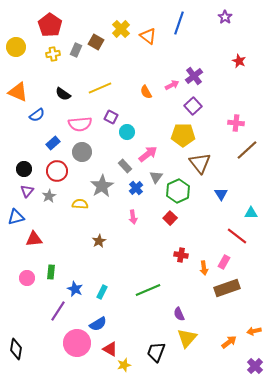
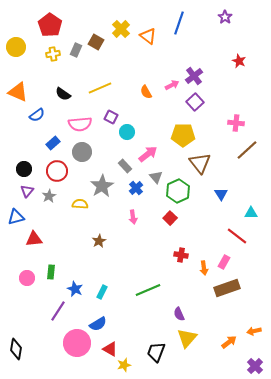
purple square at (193, 106): moved 2 px right, 4 px up
gray triangle at (156, 177): rotated 16 degrees counterclockwise
